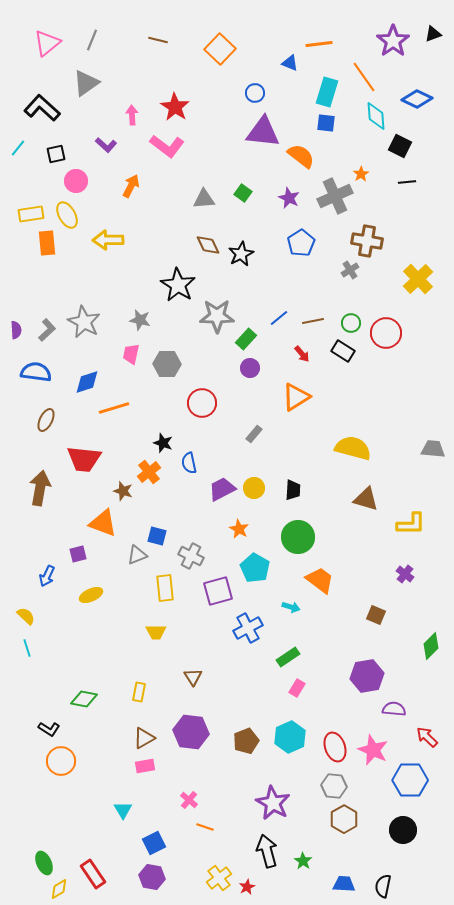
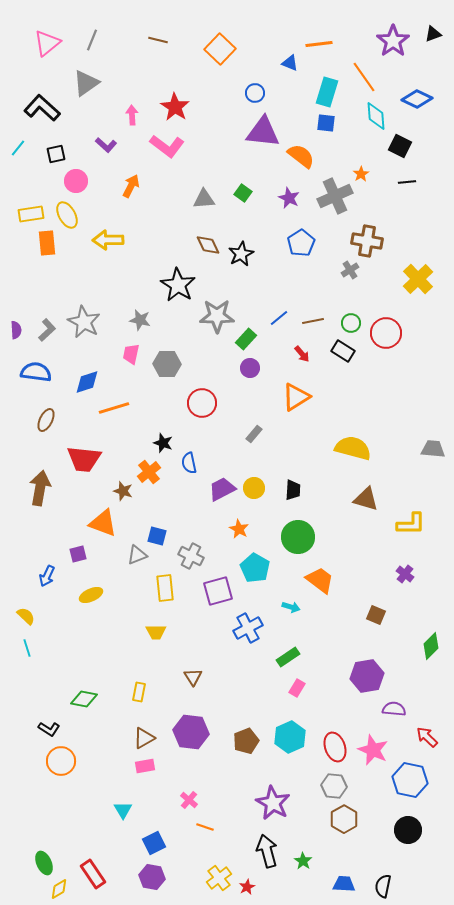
blue hexagon at (410, 780): rotated 12 degrees clockwise
black circle at (403, 830): moved 5 px right
